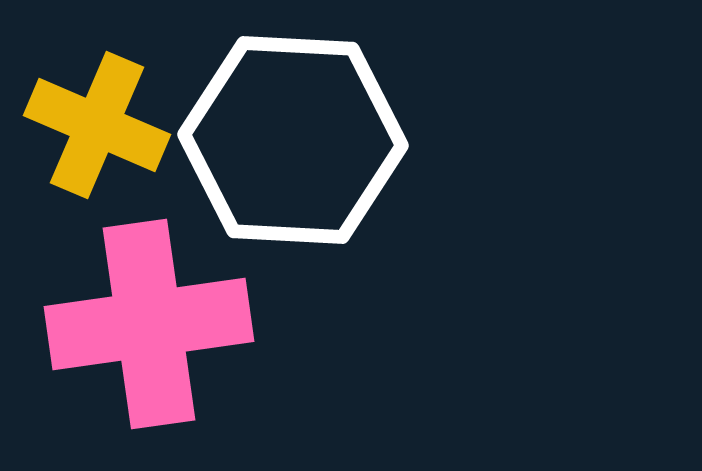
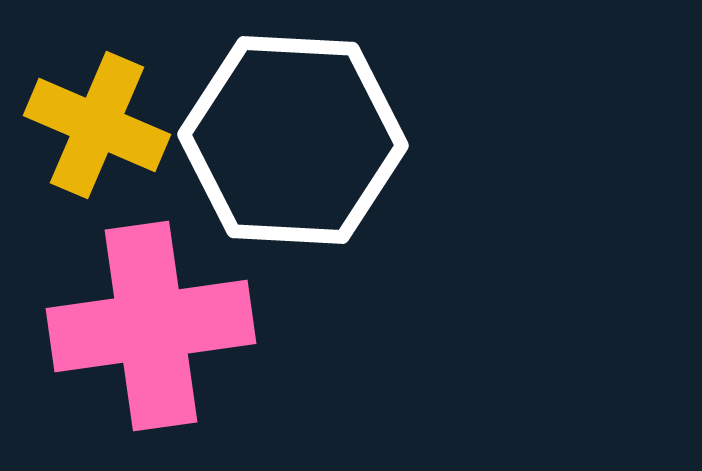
pink cross: moved 2 px right, 2 px down
